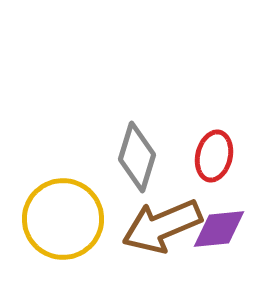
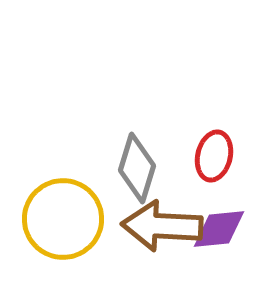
gray diamond: moved 11 px down
brown arrow: rotated 26 degrees clockwise
